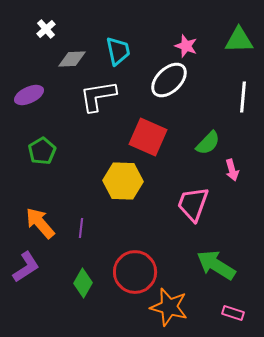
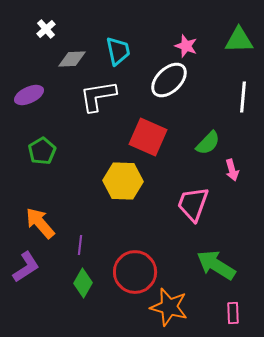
purple line: moved 1 px left, 17 px down
pink rectangle: rotated 70 degrees clockwise
